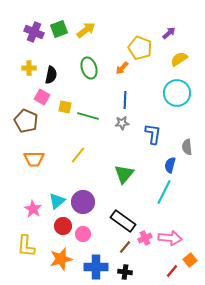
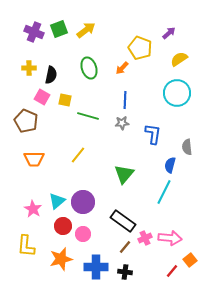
yellow square: moved 7 px up
